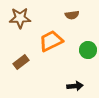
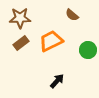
brown semicircle: rotated 48 degrees clockwise
brown rectangle: moved 19 px up
black arrow: moved 18 px left, 5 px up; rotated 42 degrees counterclockwise
